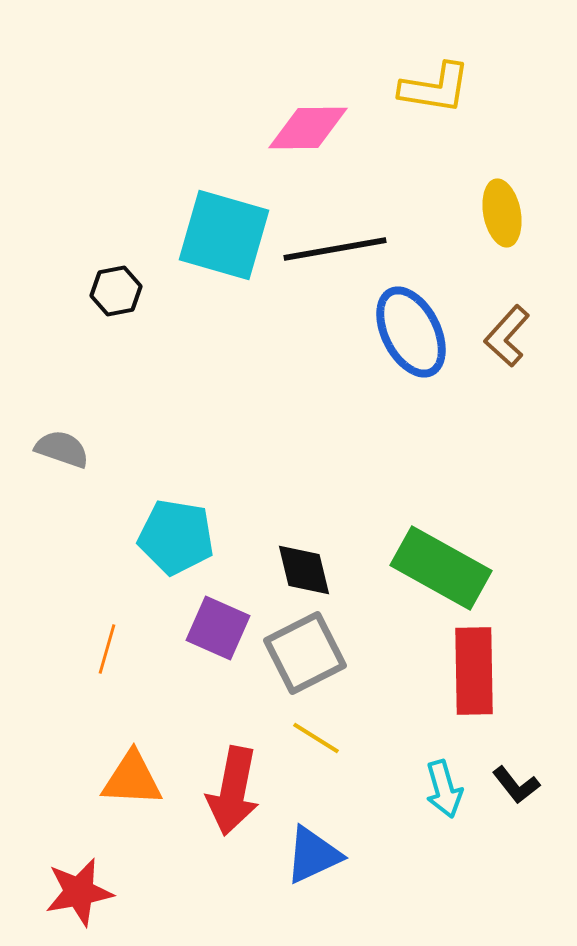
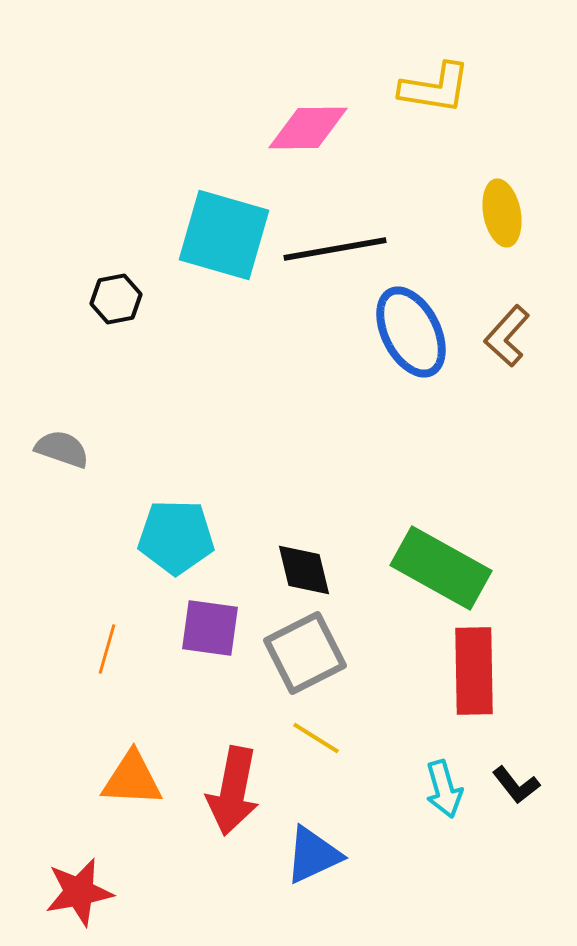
black hexagon: moved 8 px down
cyan pentagon: rotated 8 degrees counterclockwise
purple square: moved 8 px left; rotated 16 degrees counterclockwise
